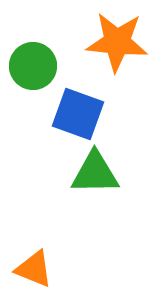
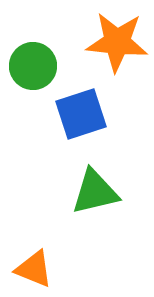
blue square: moved 3 px right; rotated 38 degrees counterclockwise
green triangle: moved 19 px down; rotated 12 degrees counterclockwise
